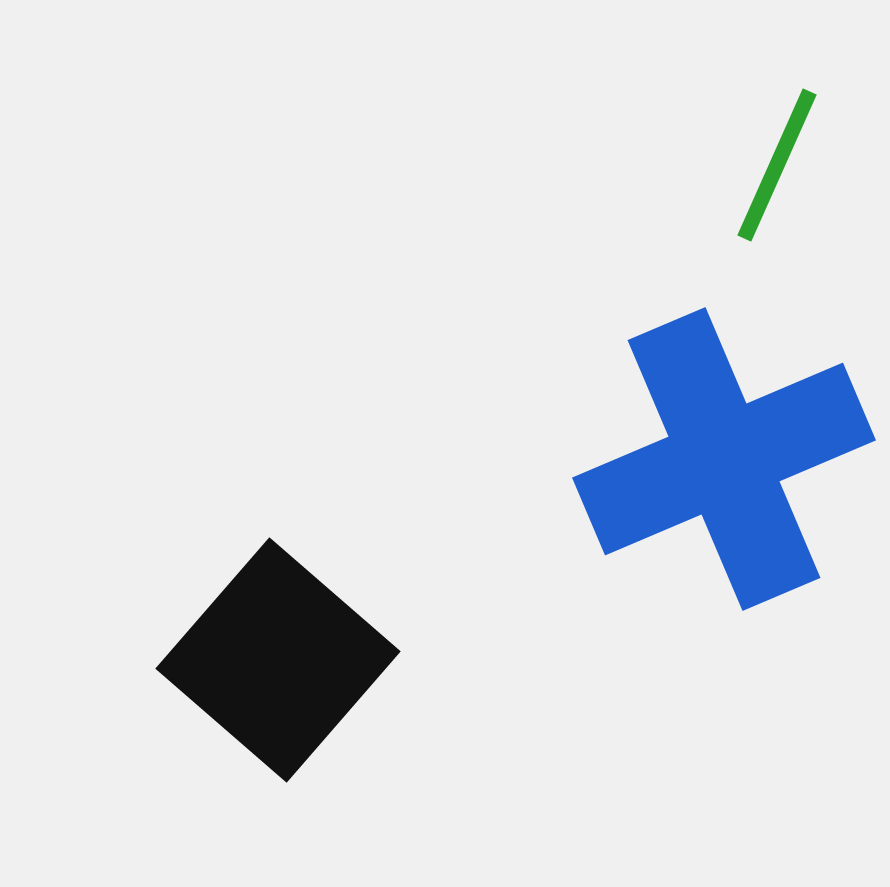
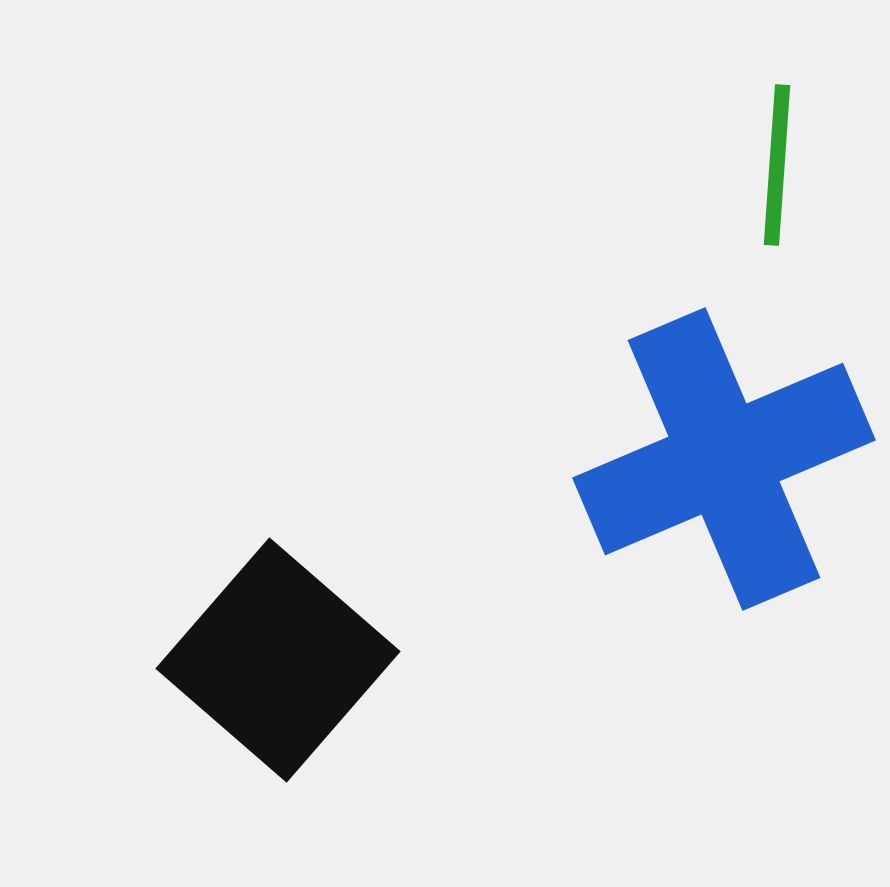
green line: rotated 20 degrees counterclockwise
